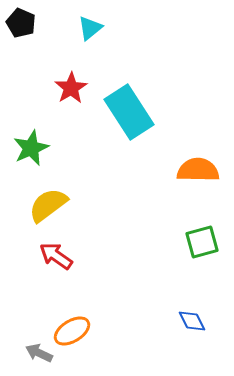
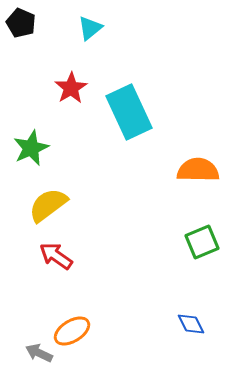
cyan rectangle: rotated 8 degrees clockwise
green square: rotated 8 degrees counterclockwise
blue diamond: moved 1 px left, 3 px down
